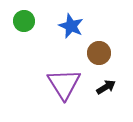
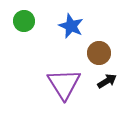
black arrow: moved 1 px right, 6 px up
